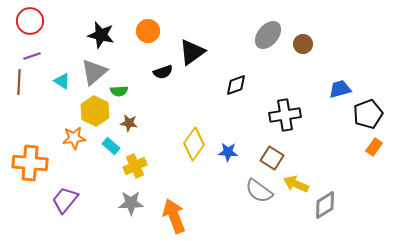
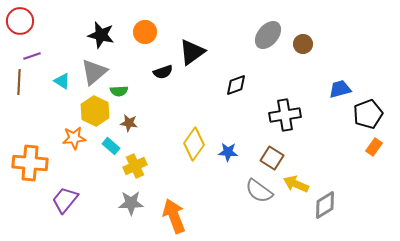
red circle: moved 10 px left
orange circle: moved 3 px left, 1 px down
